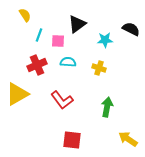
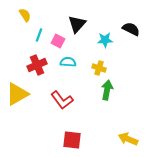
black triangle: rotated 12 degrees counterclockwise
pink square: rotated 24 degrees clockwise
green arrow: moved 17 px up
yellow arrow: rotated 12 degrees counterclockwise
